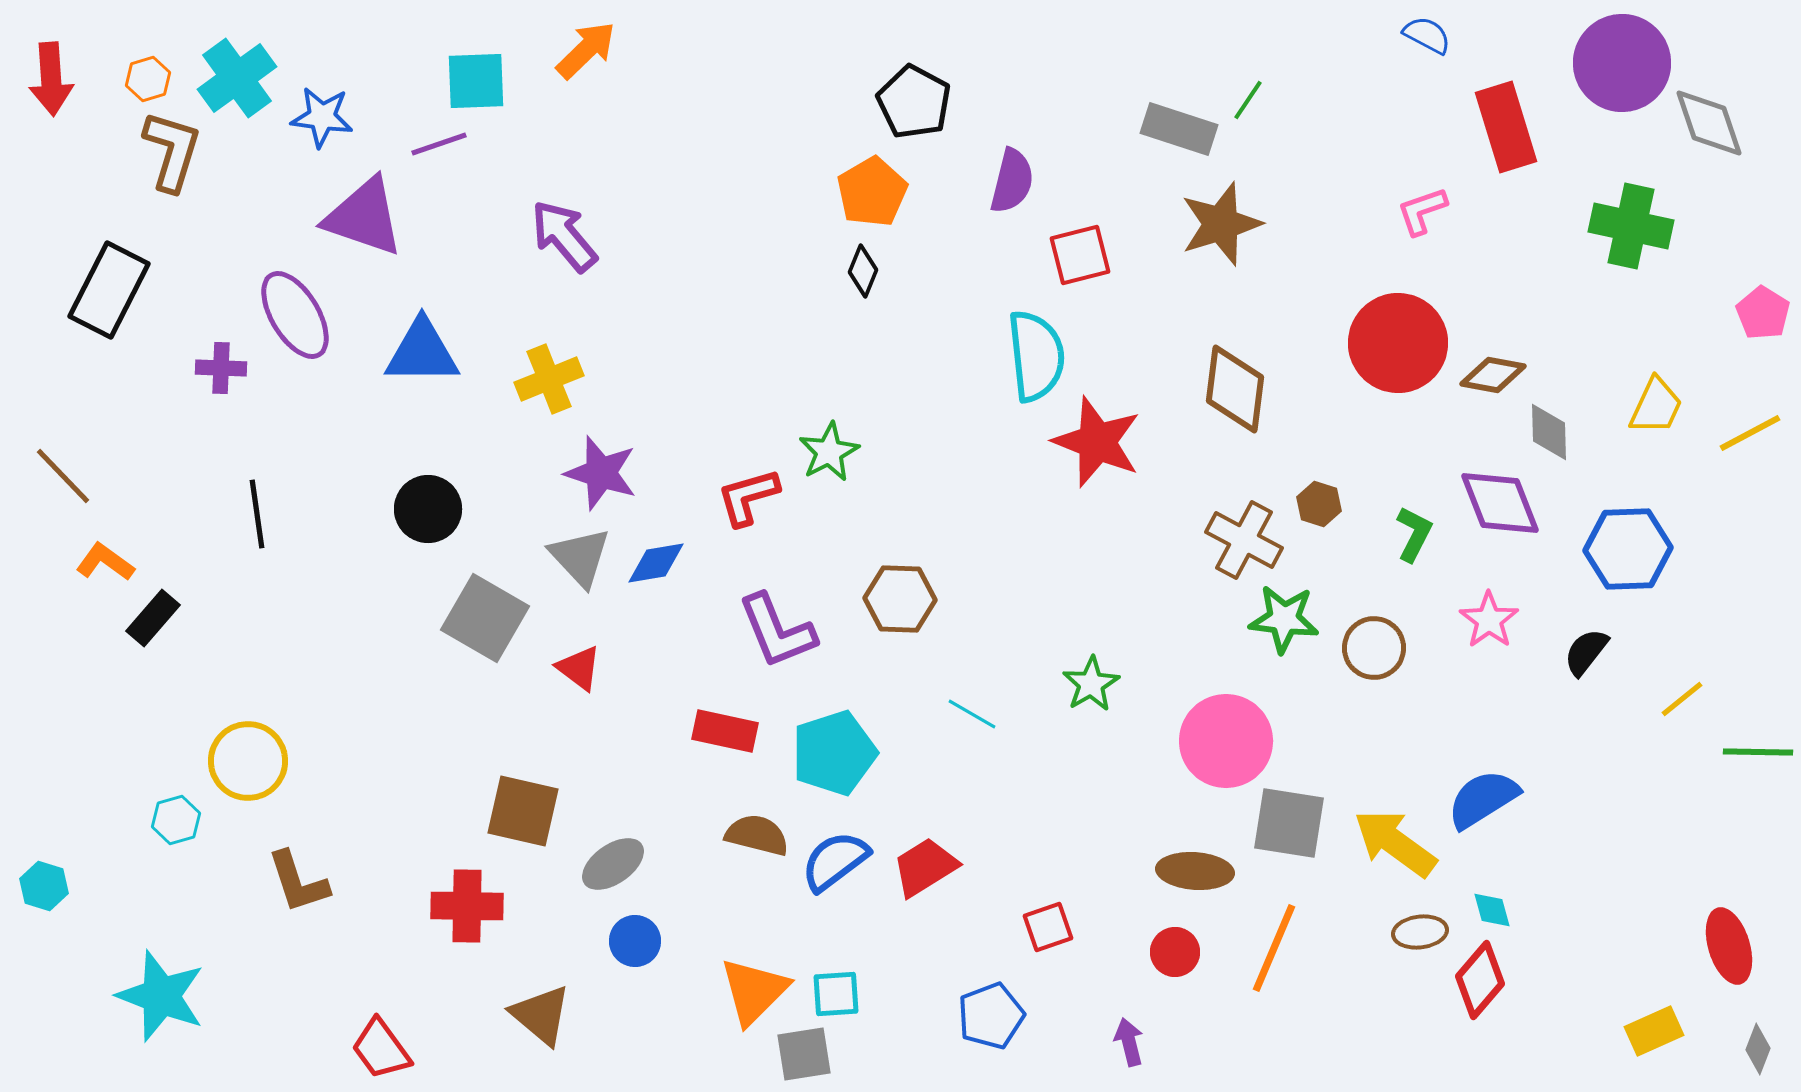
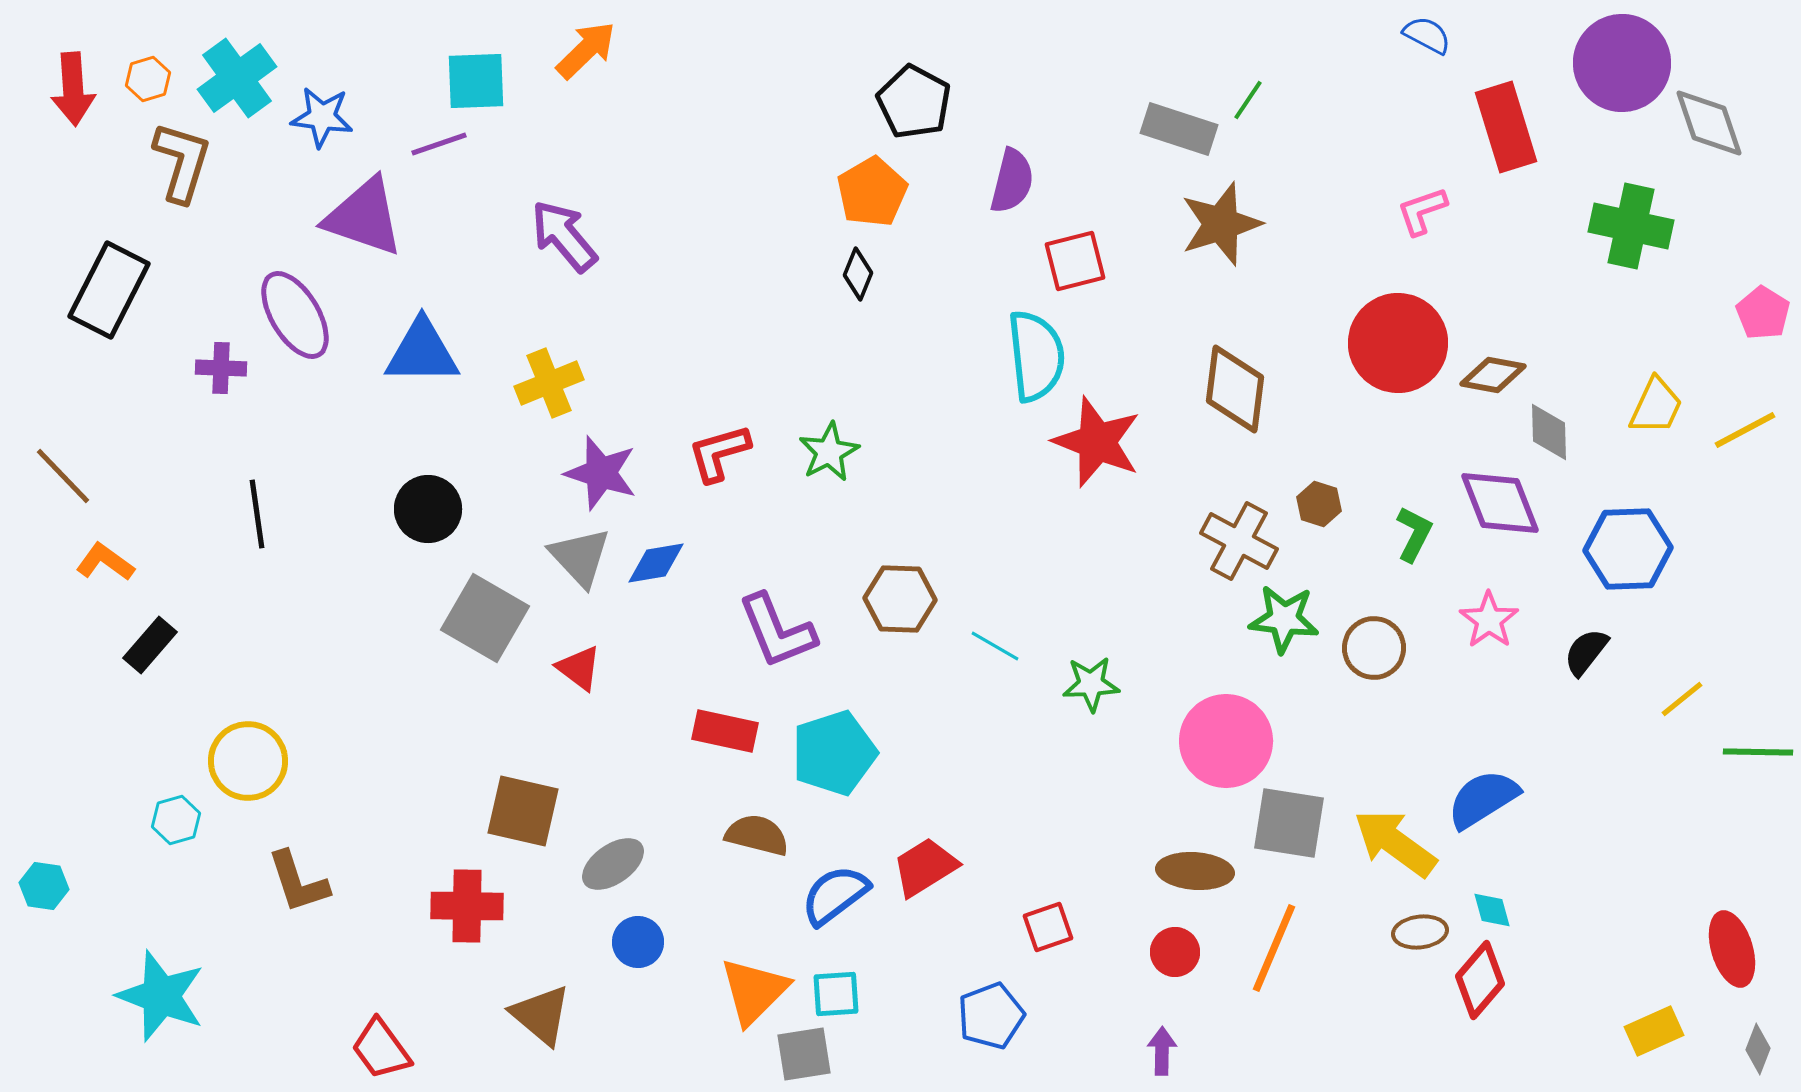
red arrow at (51, 79): moved 22 px right, 10 px down
brown L-shape at (172, 151): moved 10 px right, 11 px down
red square at (1080, 255): moved 5 px left, 6 px down
black diamond at (863, 271): moved 5 px left, 3 px down
yellow cross at (549, 379): moved 4 px down
yellow line at (1750, 433): moved 5 px left, 3 px up
red L-shape at (748, 497): moved 29 px left, 44 px up
brown cross at (1244, 540): moved 5 px left, 1 px down
black rectangle at (153, 618): moved 3 px left, 27 px down
green star at (1091, 684): rotated 28 degrees clockwise
cyan line at (972, 714): moved 23 px right, 68 px up
blue semicircle at (835, 861): moved 34 px down
cyan hexagon at (44, 886): rotated 9 degrees counterclockwise
blue circle at (635, 941): moved 3 px right, 1 px down
red ellipse at (1729, 946): moved 3 px right, 3 px down
purple arrow at (1129, 1042): moved 33 px right, 9 px down; rotated 15 degrees clockwise
